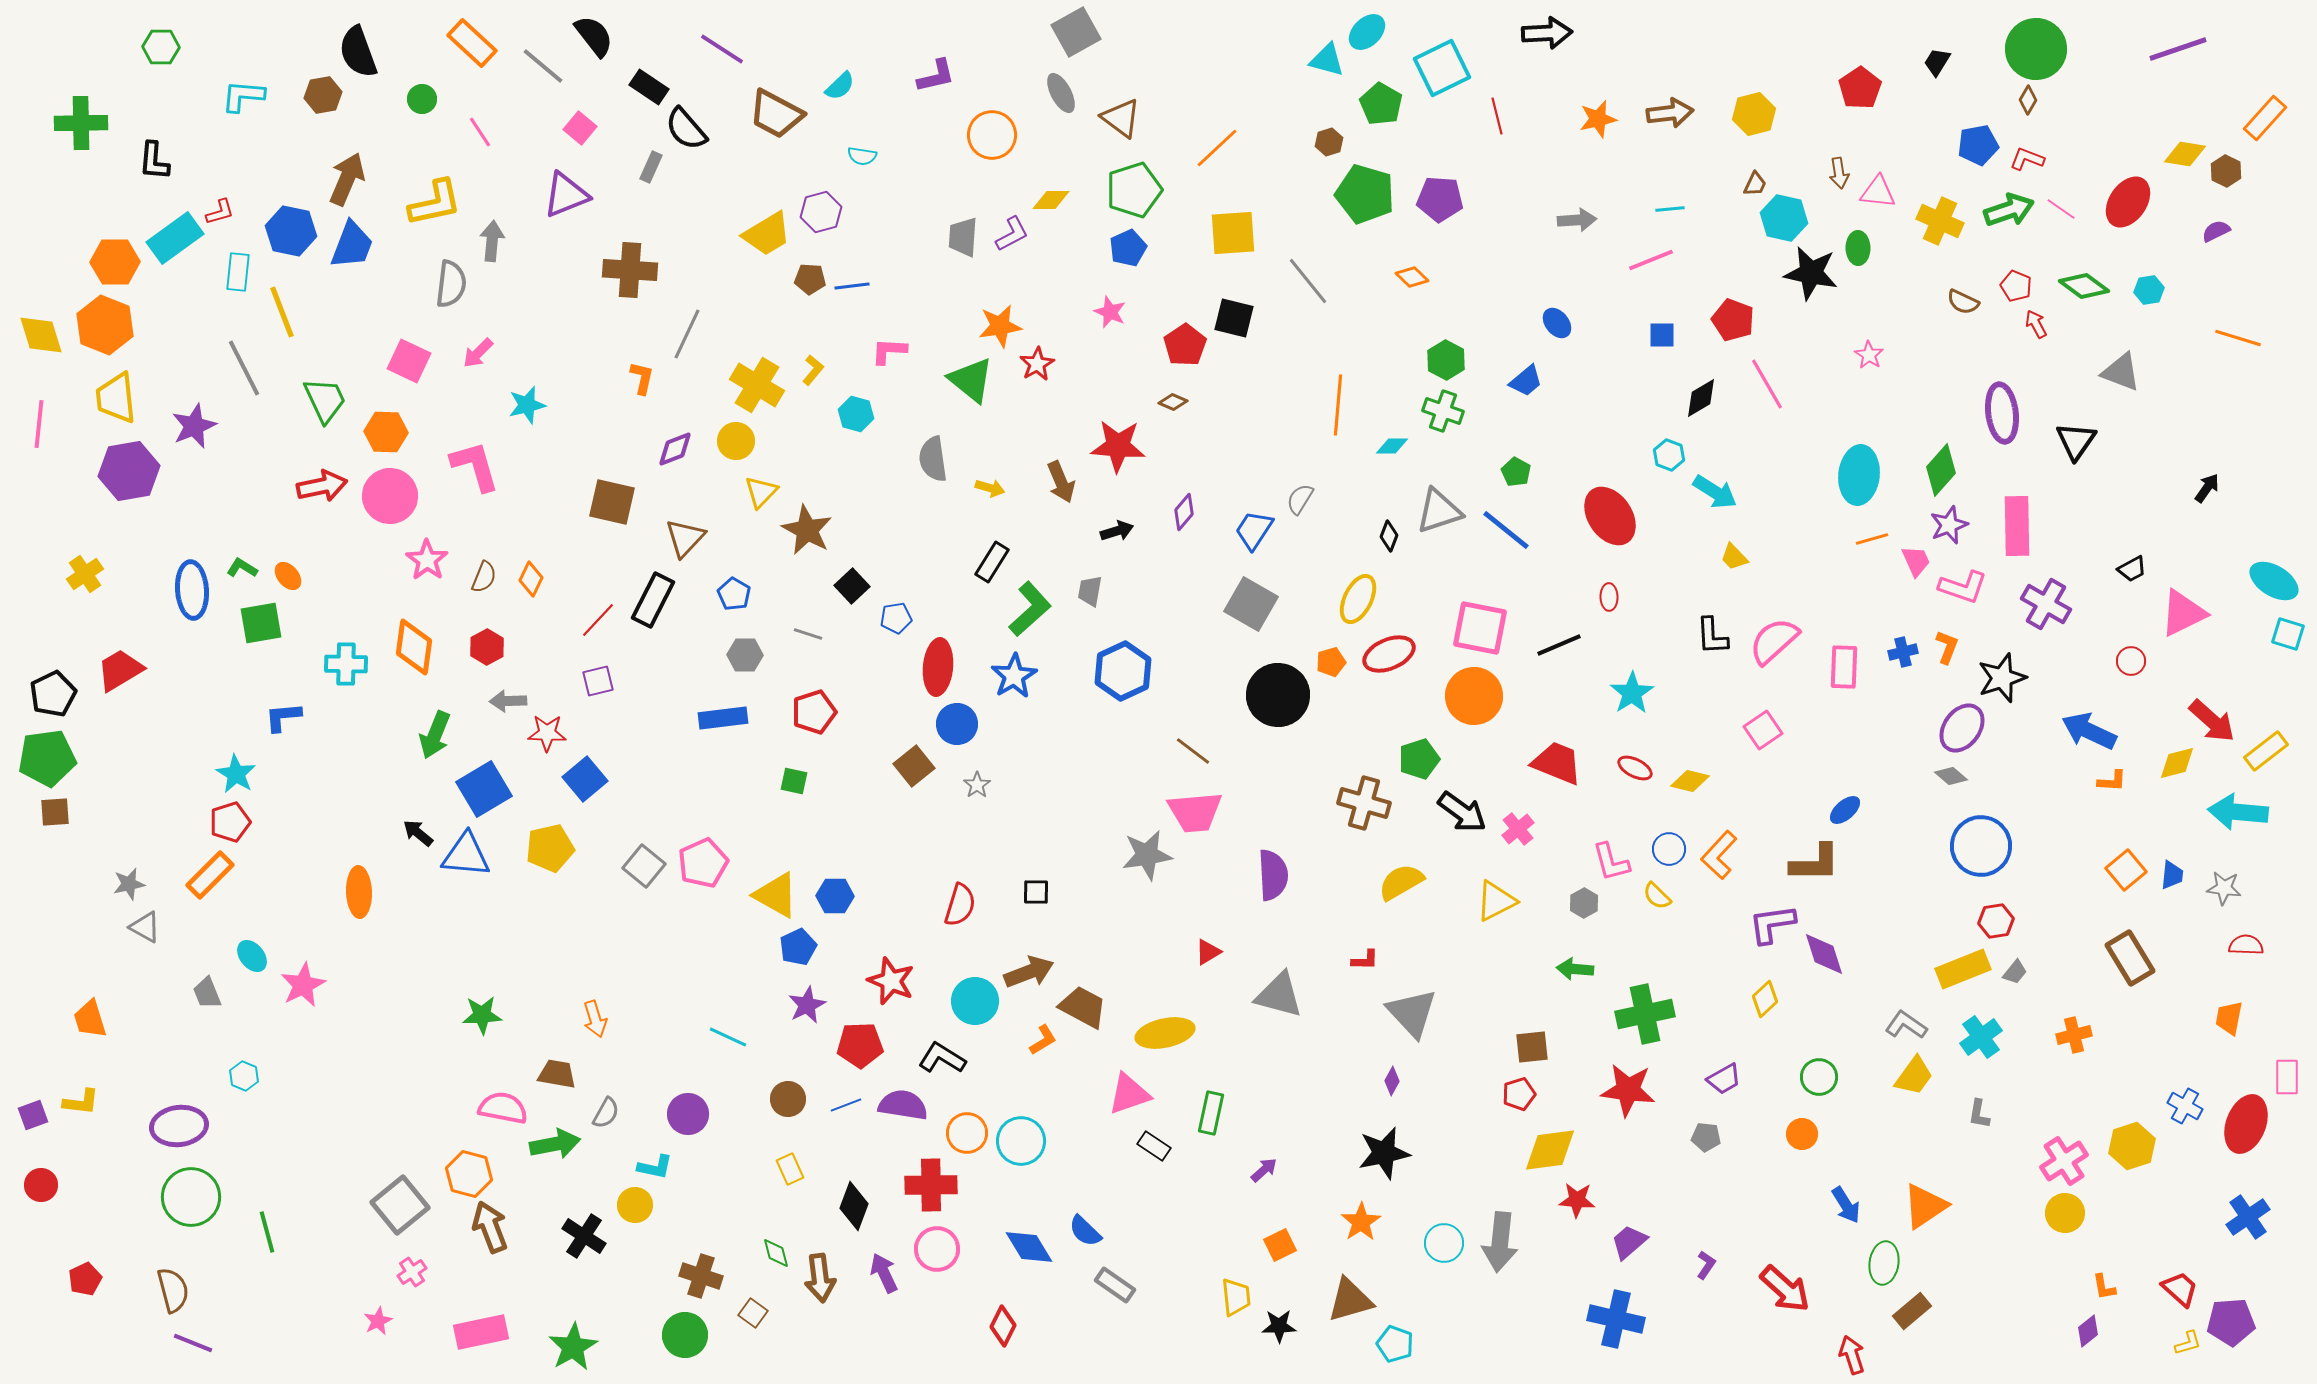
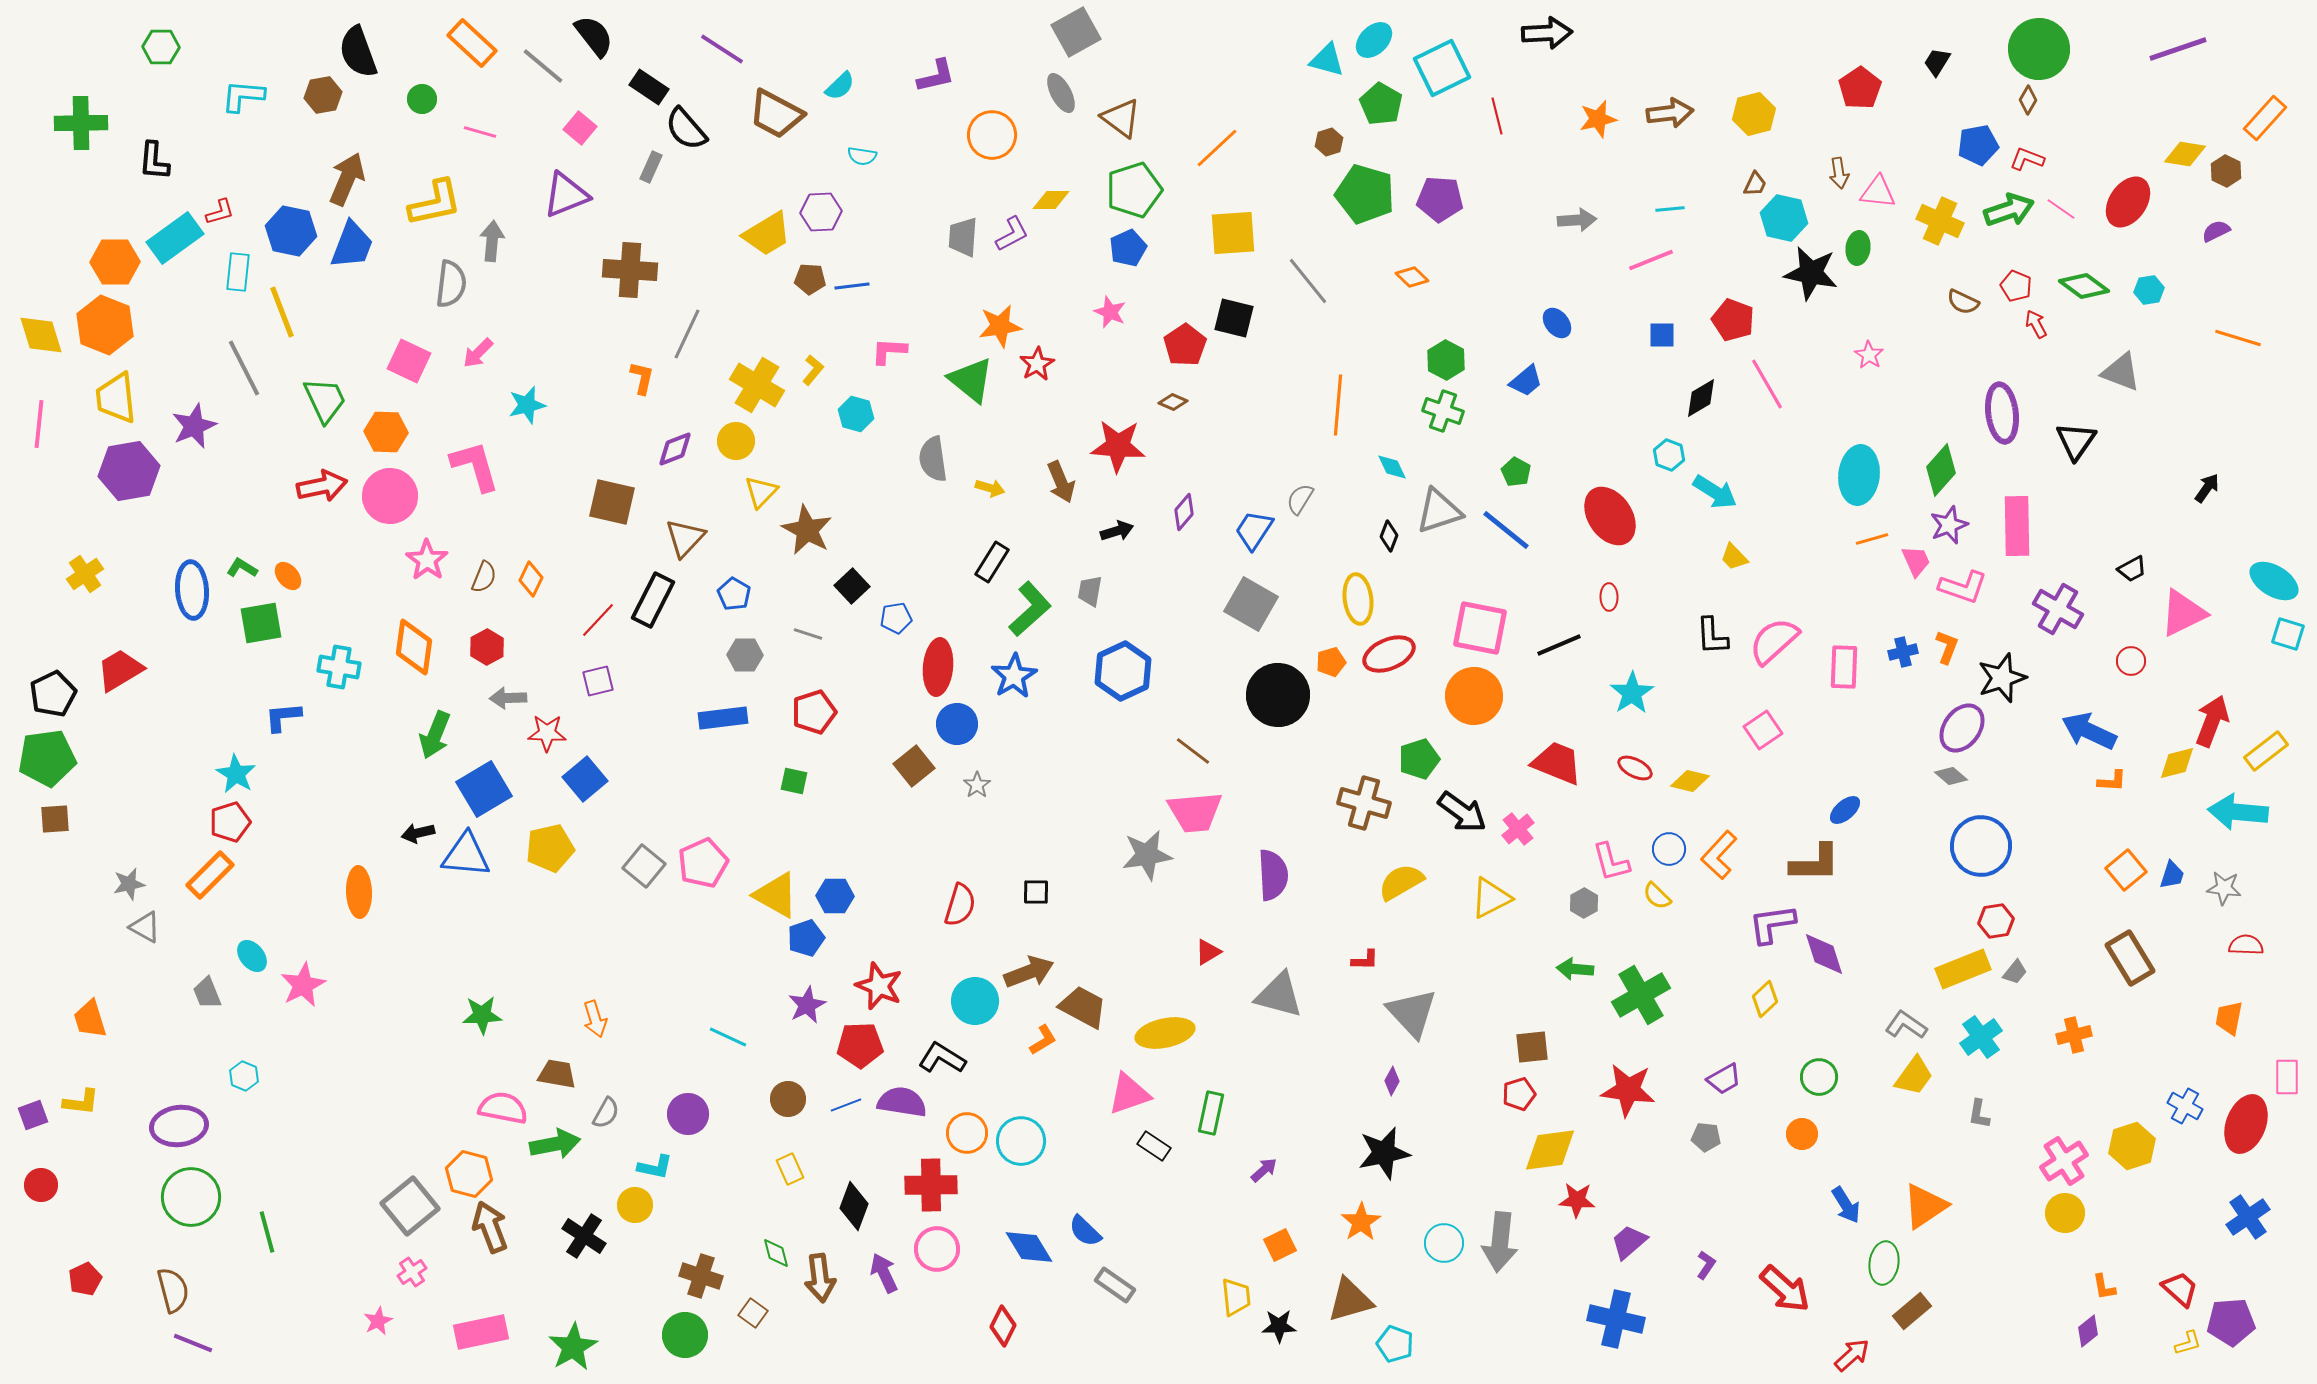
cyan ellipse at (1367, 32): moved 7 px right, 8 px down
green circle at (2036, 49): moved 3 px right
pink line at (480, 132): rotated 40 degrees counterclockwise
purple hexagon at (821, 212): rotated 12 degrees clockwise
green ellipse at (1858, 248): rotated 8 degrees clockwise
cyan diamond at (1392, 446): moved 21 px down; rotated 64 degrees clockwise
yellow ellipse at (1358, 599): rotated 33 degrees counterclockwise
purple cross at (2046, 604): moved 12 px right, 5 px down
cyan cross at (346, 664): moved 7 px left, 3 px down; rotated 9 degrees clockwise
gray arrow at (508, 701): moved 3 px up
red arrow at (2212, 721): rotated 111 degrees counterclockwise
brown square at (55, 812): moved 7 px down
black arrow at (418, 833): rotated 52 degrees counterclockwise
blue trapezoid at (2172, 875): rotated 12 degrees clockwise
yellow triangle at (1496, 901): moved 5 px left, 3 px up
blue pentagon at (798, 947): moved 8 px right, 9 px up; rotated 6 degrees clockwise
red star at (891, 981): moved 12 px left, 5 px down
green cross at (1645, 1014): moved 4 px left, 19 px up; rotated 18 degrees counterclockwise
purple semicircle at (903, 1105): moved 1 px left, 3 px up
gray square at (400, 1205): moved 10 px right, 1 px down
red arrow at (1852, 1355): rotated 66 degrees clockwise
